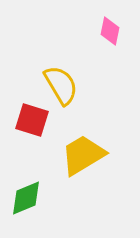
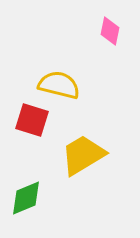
yellow semicircle: moved 2 px left; rotated 45 degrees counterclockwise
